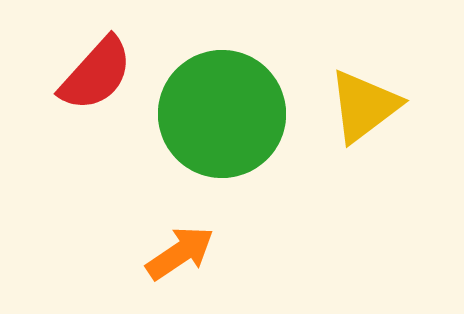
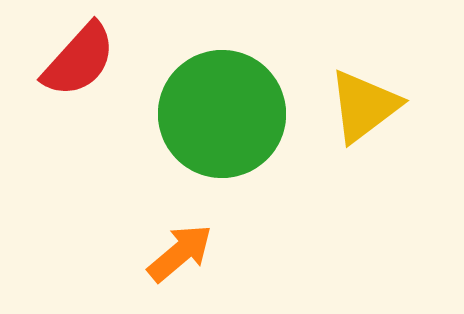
red semicircle: moved 17 px left, 14 px up
orange arrow: rotated 6 degrees counterclockwise
